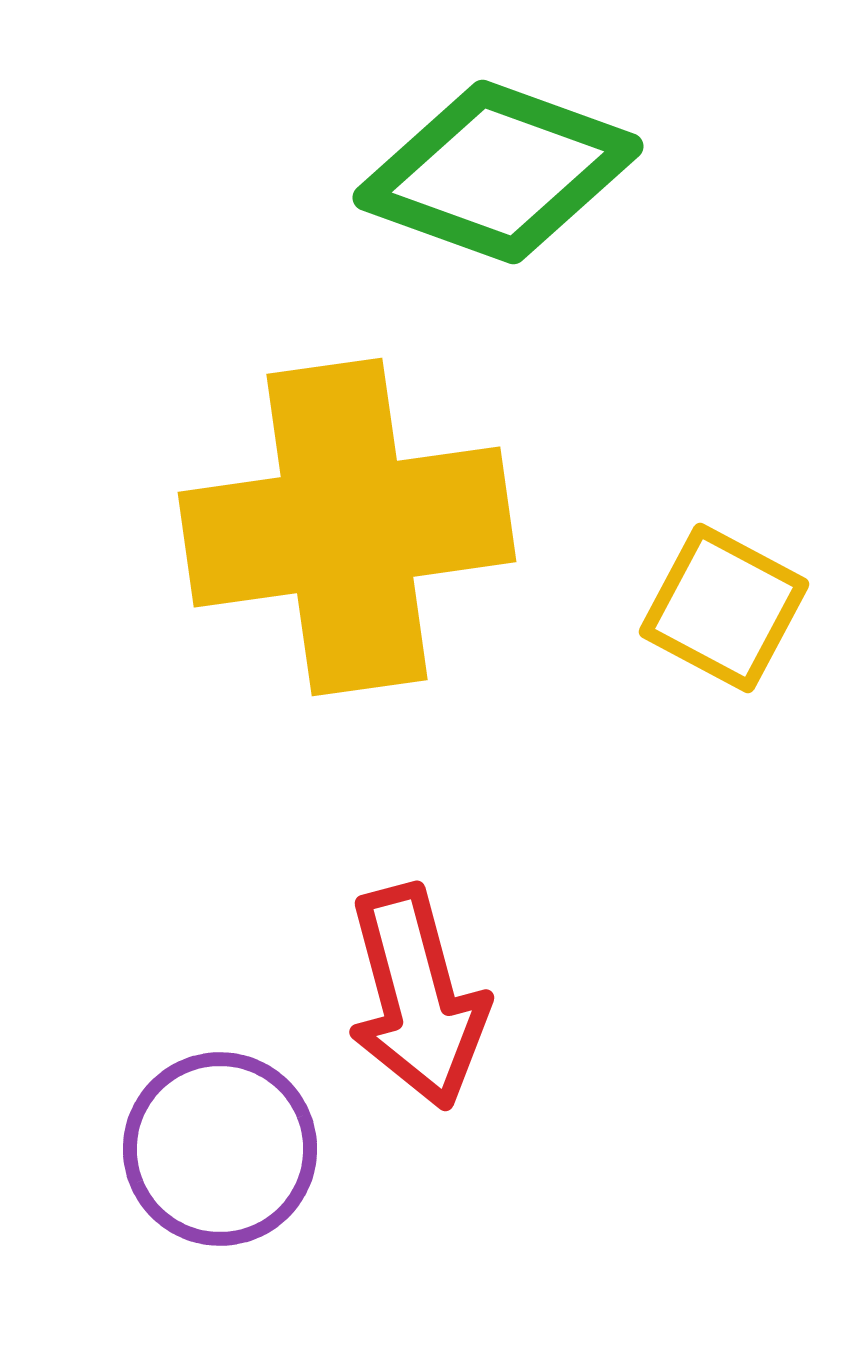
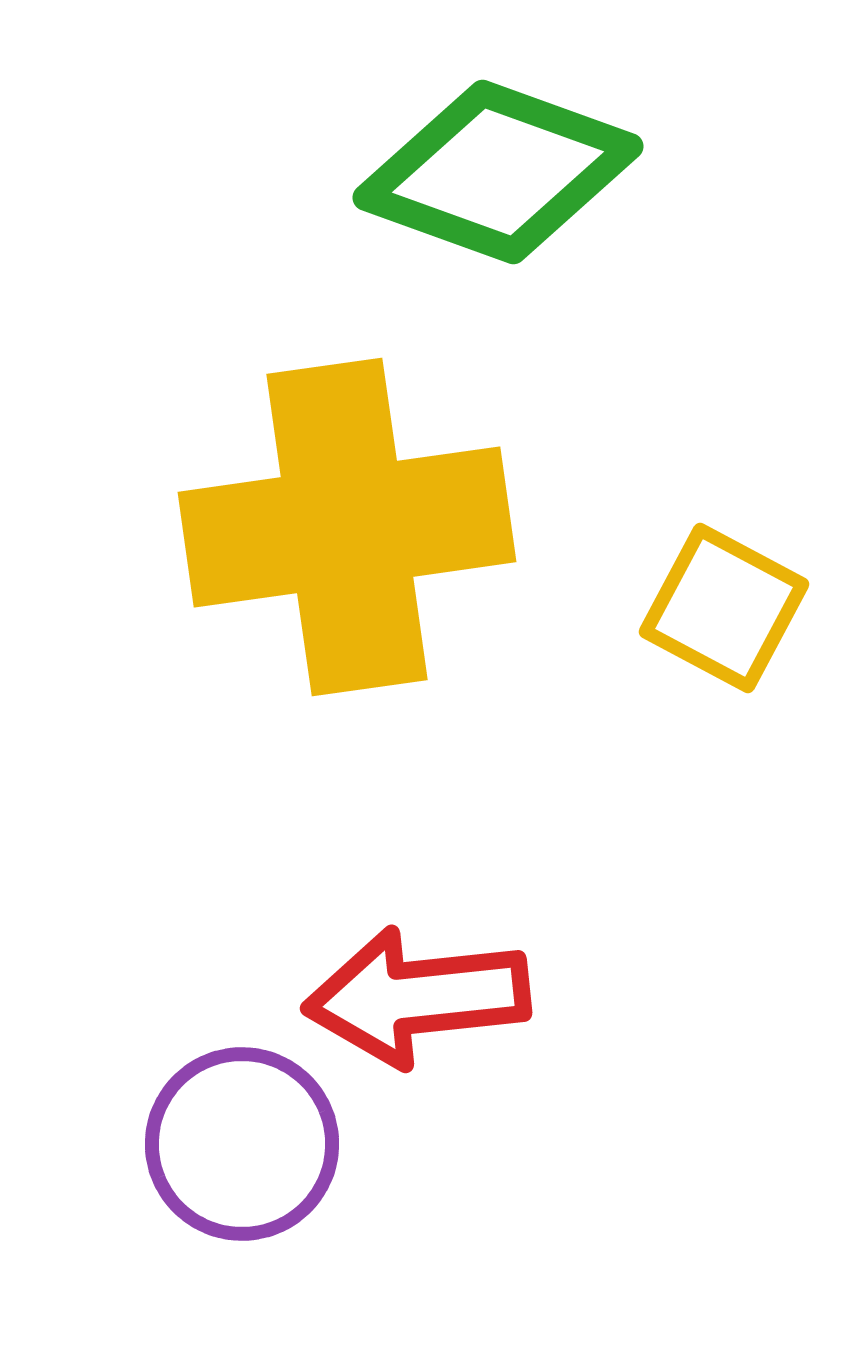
red arrow: rotated 99 degrees clockwise
purple circle: moved 22 px right, 5 px up
